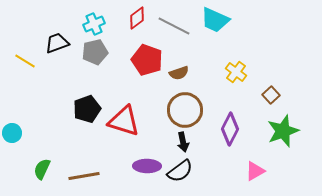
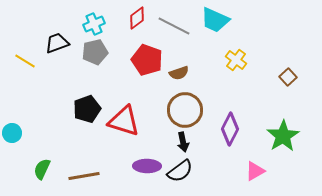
yellow cross: moved 12 px up
brown square: moved 17 px right, 18 px up
green star: moved 5 px down; rotated 12 degrees counterclockwise
